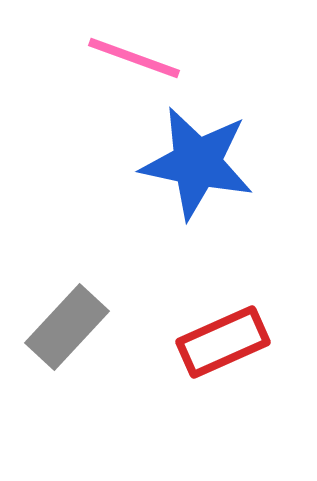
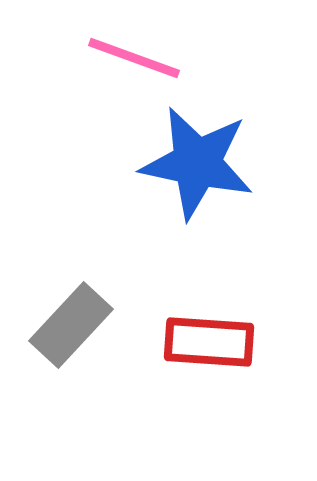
gray rectangle: moved 4 px right, 2 px up
red rectangle: moved 14 px left; rotated 28 degrees clockwise
